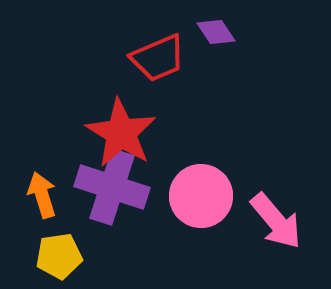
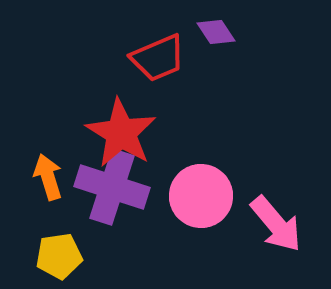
orange arrow: moved 6 px right, 18 px up
pink arrow: moved 3 px down
